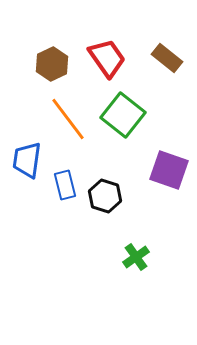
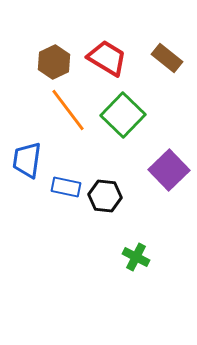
red trapezoid: rotated 24 degrees counterclockwise
brown hexagon: moved 2 px right, 2 px up
green square: rotated 6 degrees clockwise
orange line: moved 9 px up
purple square: rotated 27 degrees clockwise
blue rectangle: moved 1 px right, 2 px down; rotated 64 degrees counterclockwise
black hexagon: rotated 12 degrees counterclockwise
green cross: rotated 28 degrees counterclockwise
